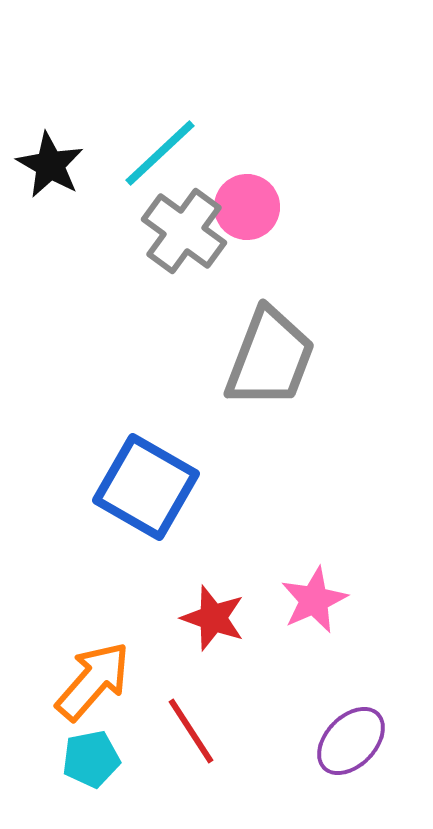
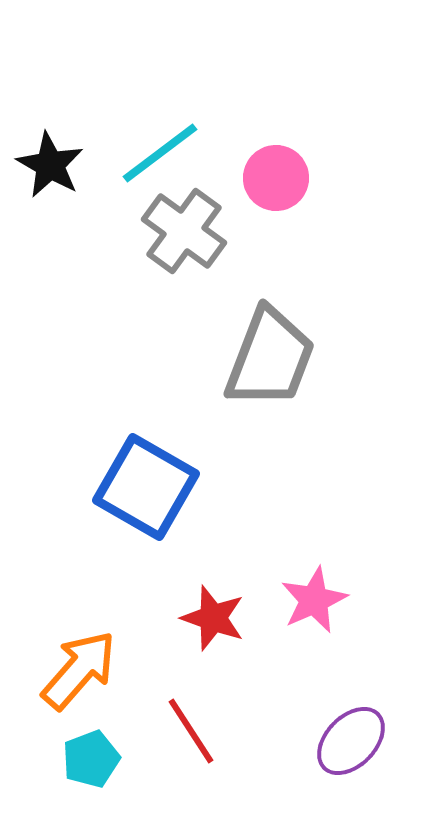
cyan line: rotated 6 degrees clockwise
pink circle: moved 29 px right, 29 px up
orange arrow: moved 14 px left, 11 px up
cyan pentagon: rotated 10 degrees counterclockwise
